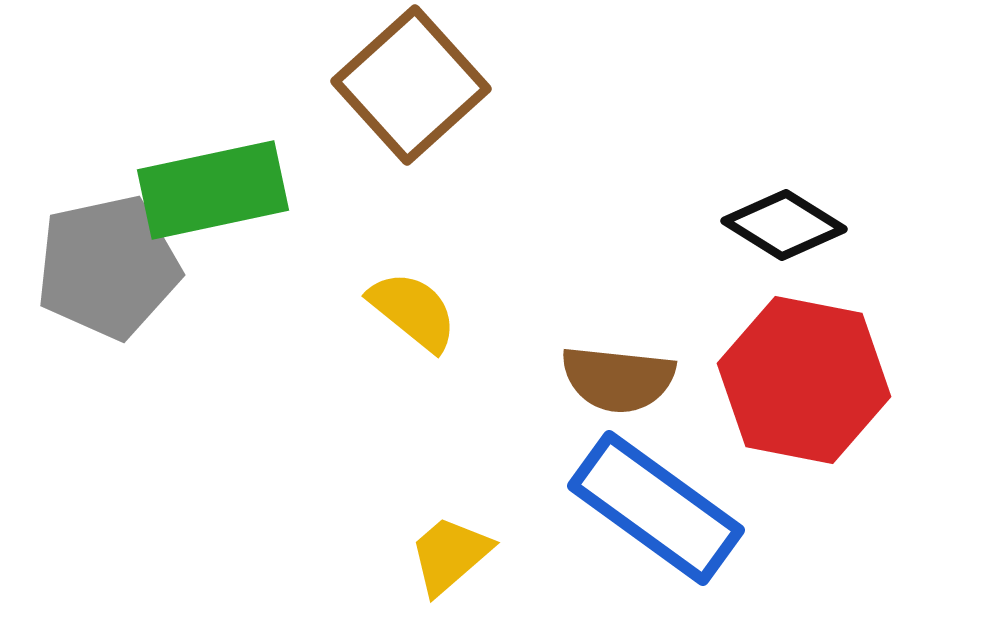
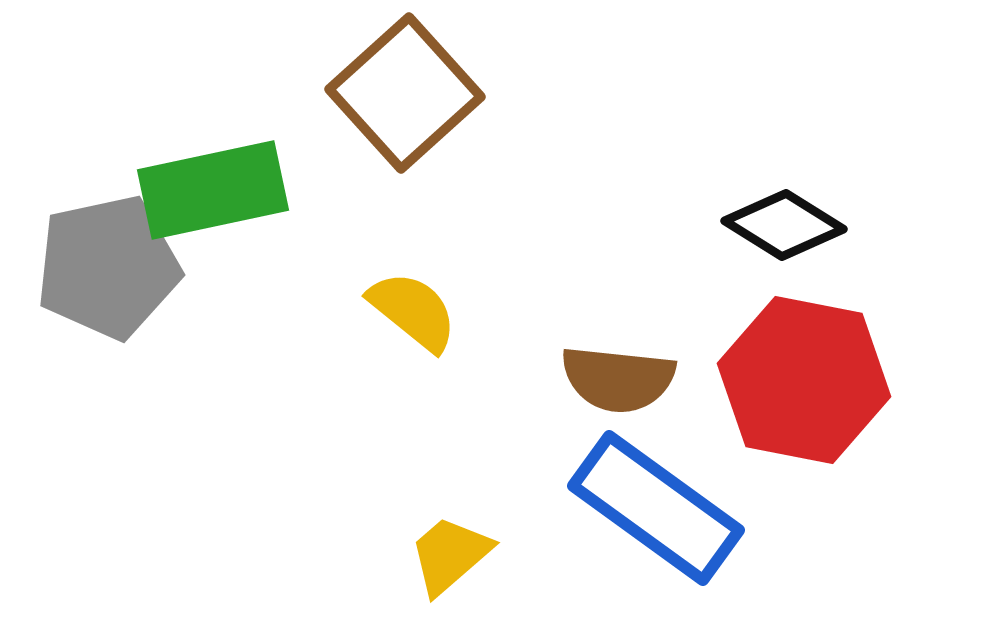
brown square: moved 6 px left, 8 px down
